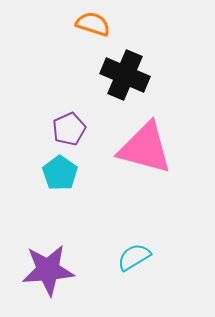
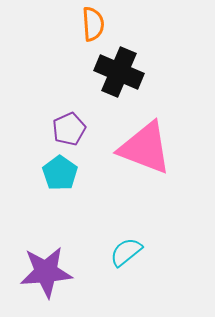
orange semicircle: rotated 68 degrees clockwise
black cross: moved 6 px left, 3 px up
pink triangle: rotated 6 degrees clockwise
cyan semicircle: moved 8 px left, 5 px up; rotated 8 degrees counterclockwise
purple star: moved 2 px left, 2 px down
